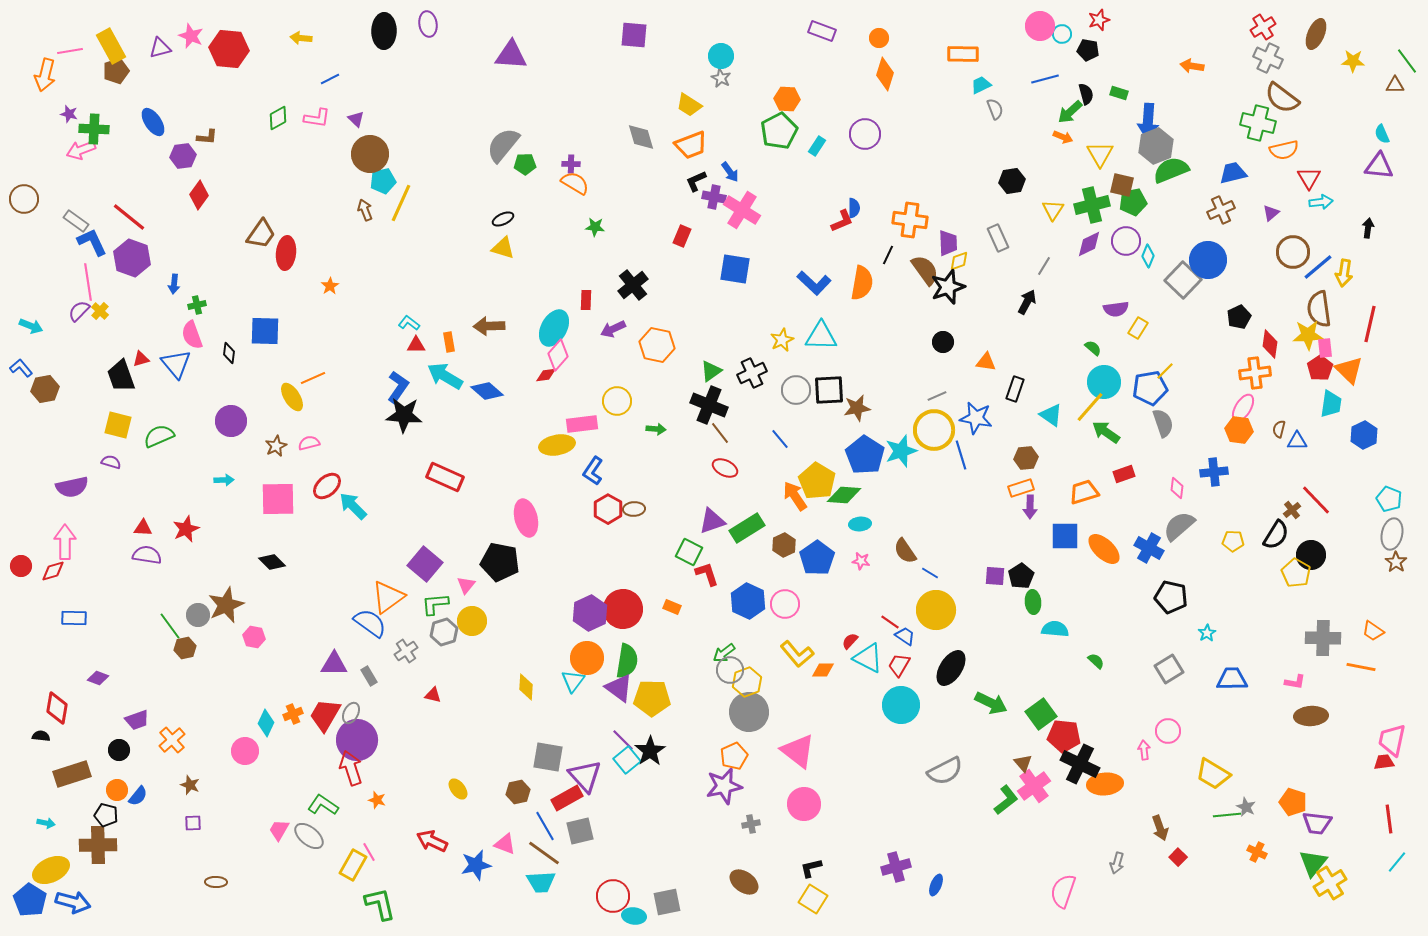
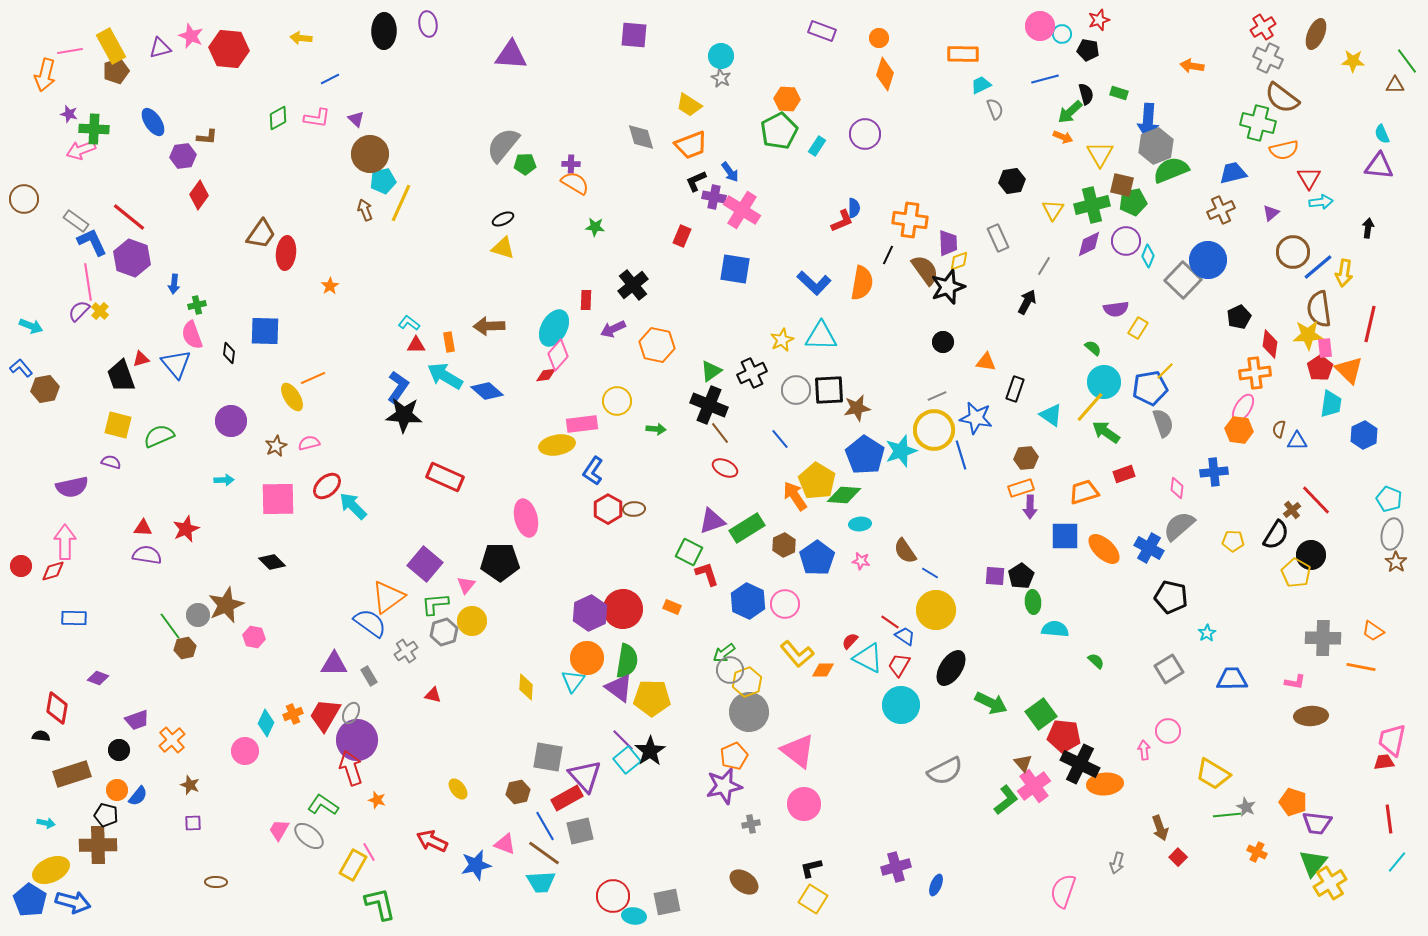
black pentagon at (500, 562): rotated 12 degrees counterclockwise
